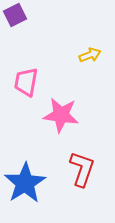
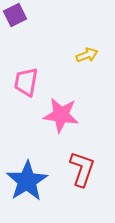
yellow arrow: moved 3 px left
blue star: moved 2 px right, 2 px up
